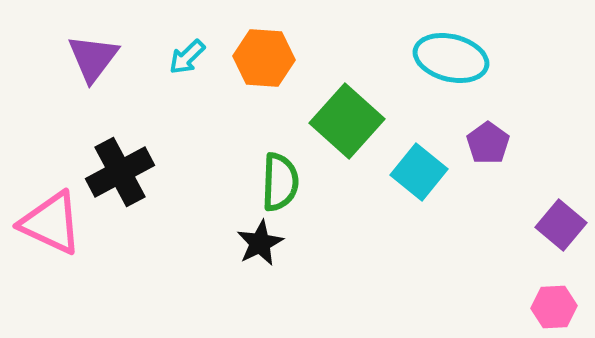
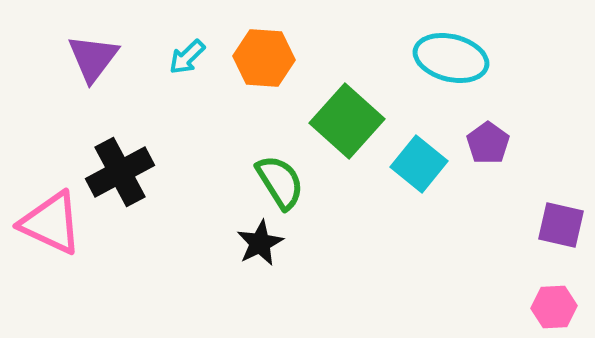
cyan square: moved 8 px up
green semicircle: rotated 34 degrees counterclockwise
purple square: rotated 27 degrees counterclockwise
